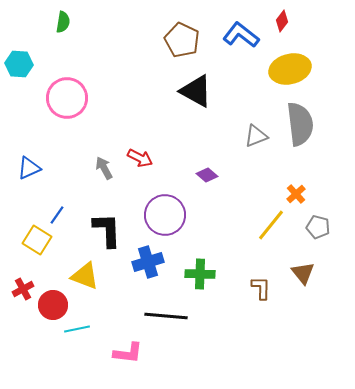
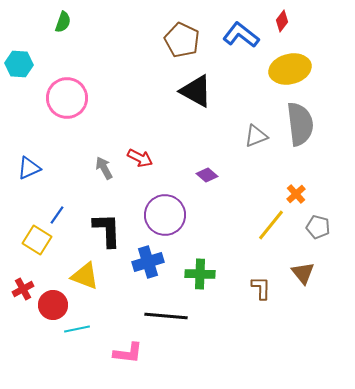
green semicircle: rotated 10 degrees clockwise
